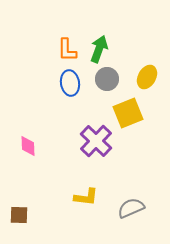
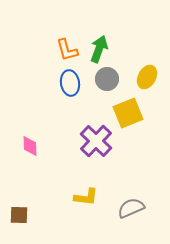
orange L-shape: rotated 15 degrees counterclockwise
pink diamond: moved 2 px right
